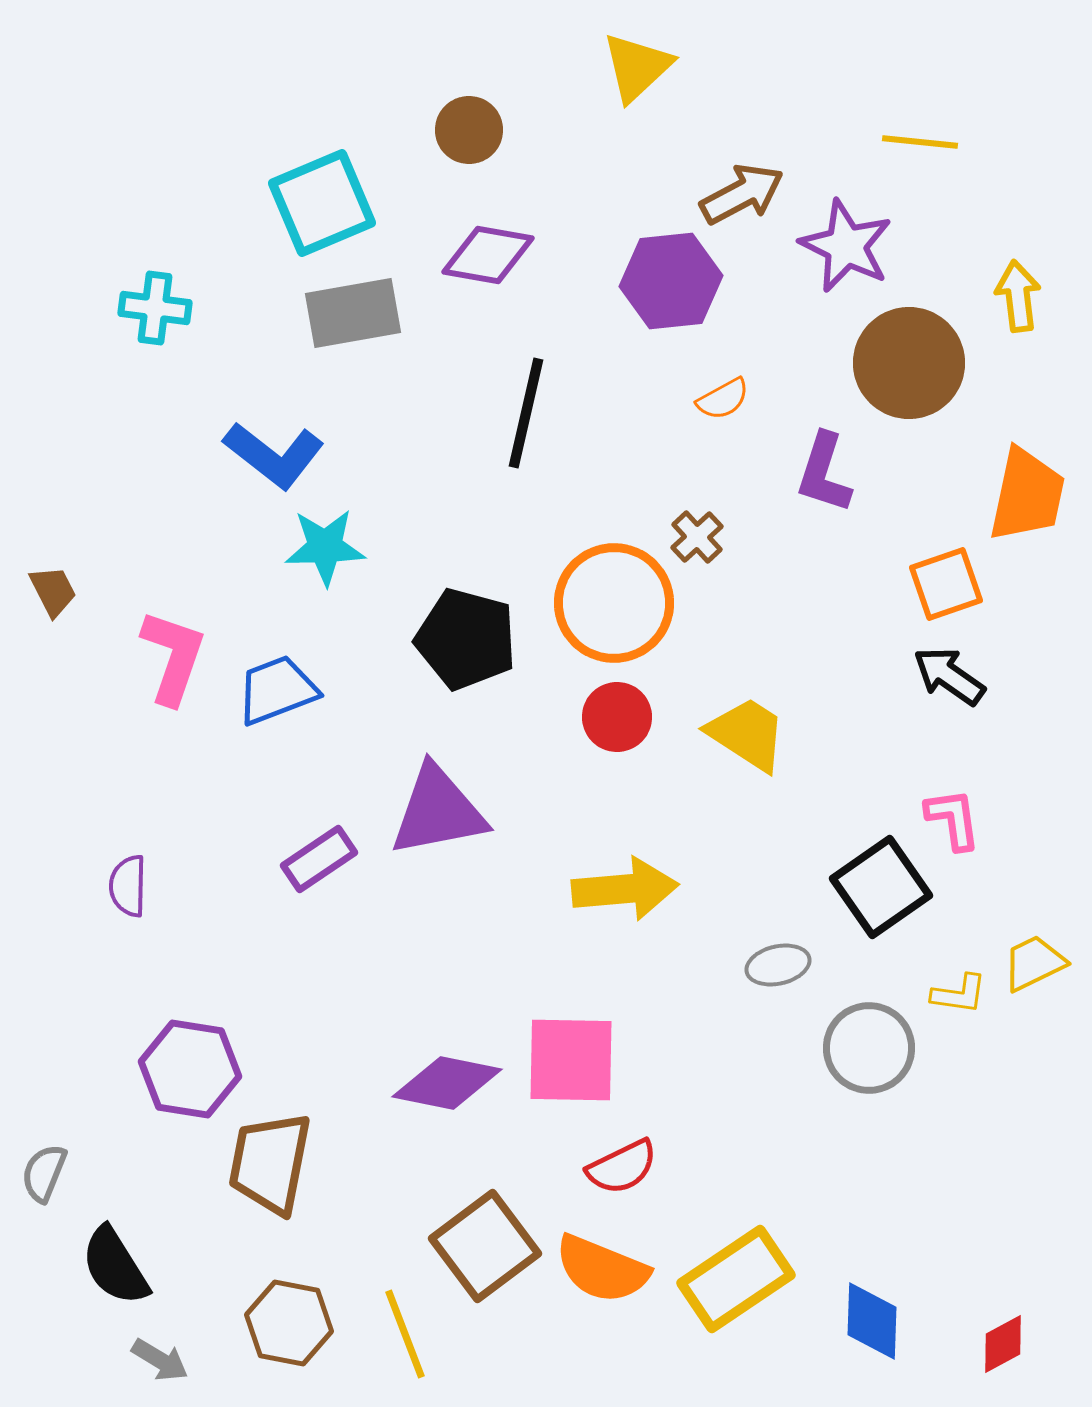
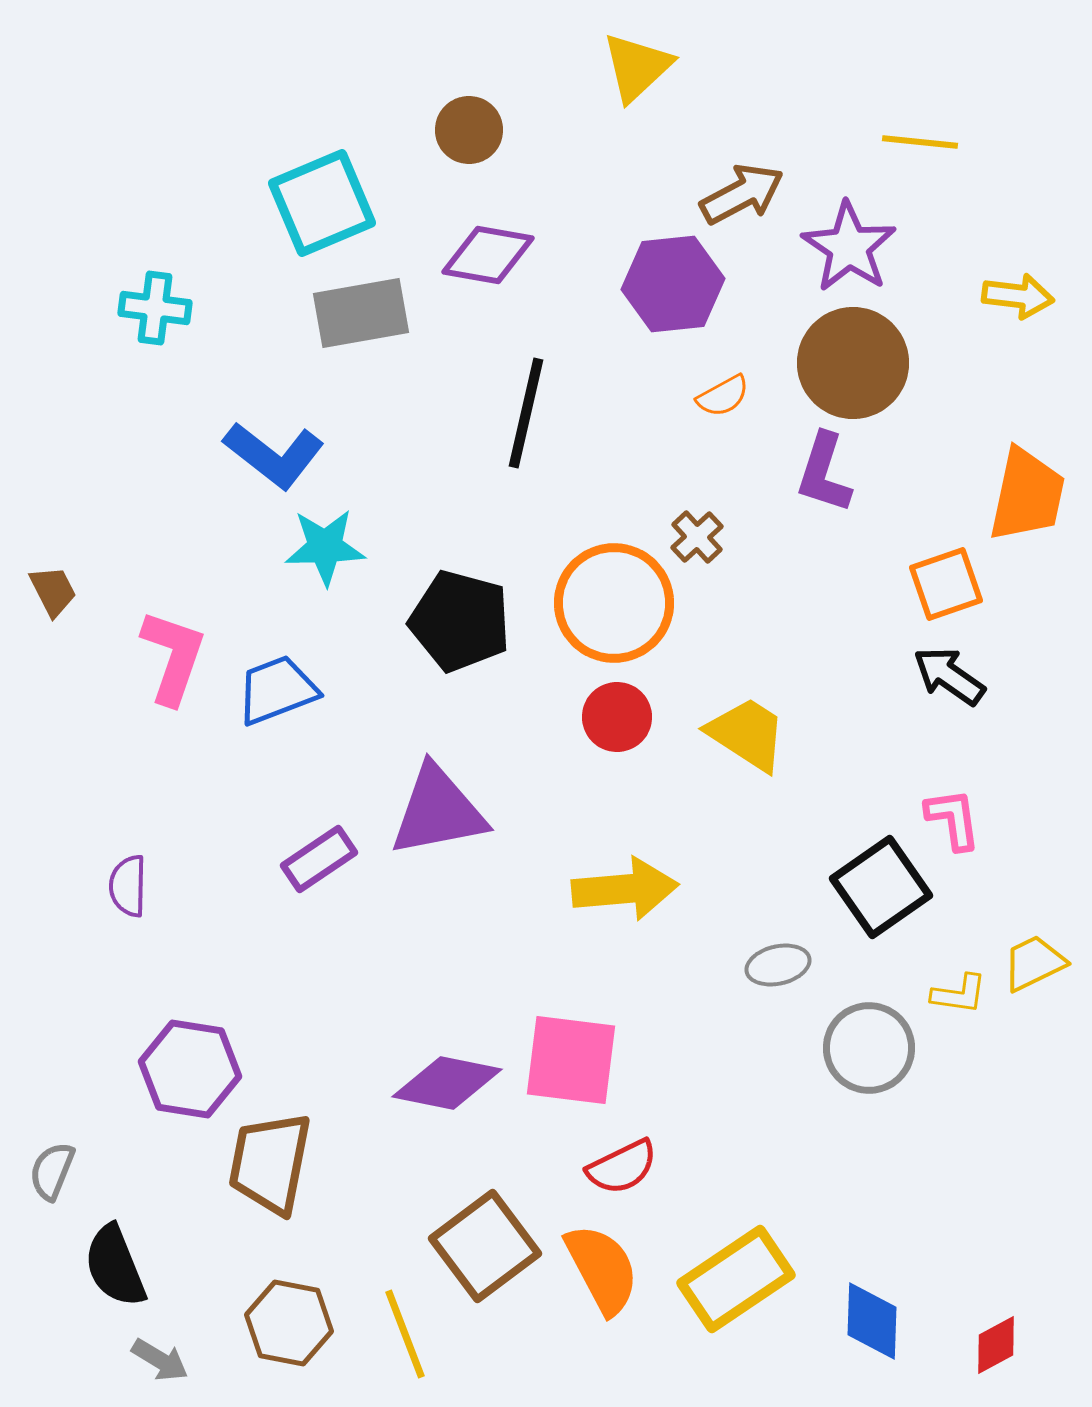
purple star at (846, 246): moved 3 px right, 1 px down; rotated 8 degrees clockwise
purple hexagon at (671, 281): moved 2 px right, 3 px down
yellow arrow at (1018, 296): rotated 104 degrees clockwise
gray rectangle at (353, 313): moved 8 px right
brown circle at (909, 363): moved 56 px left
orange semicircle at (723, 399): moved 3 px up
black pentagon at (466, 639): moved 6 px left, 18 px up
pink square at (571, 1060): rotated 6 degrees clockwise
gray semicircle at (44, 1173): moved 8 px right, 2 px up
black semicircle at (115, 1266): rotated 10 degrees clockwise
orange semicircle at (602, 1269): rotated 140 degrees counterclockwise
red diamond at (1003, 1344): moved 7 px left, 1 px down
